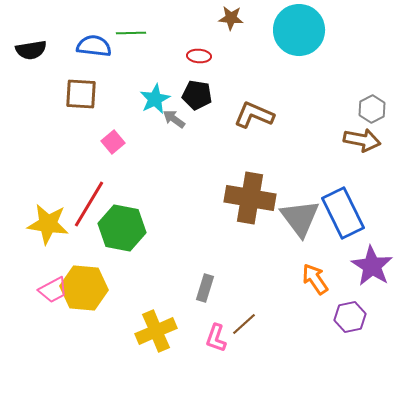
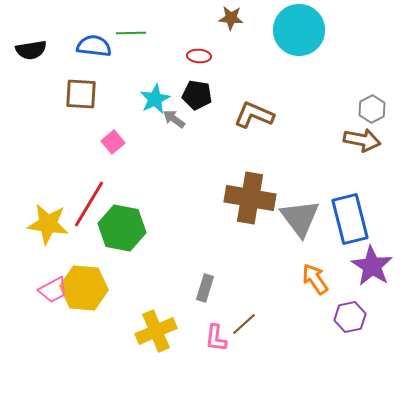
blue rectangle: moved 7 px right, 6 px down; rotated 12 degrees clockwise
pink L-shape: rotated 12 degrees counterclockwise
